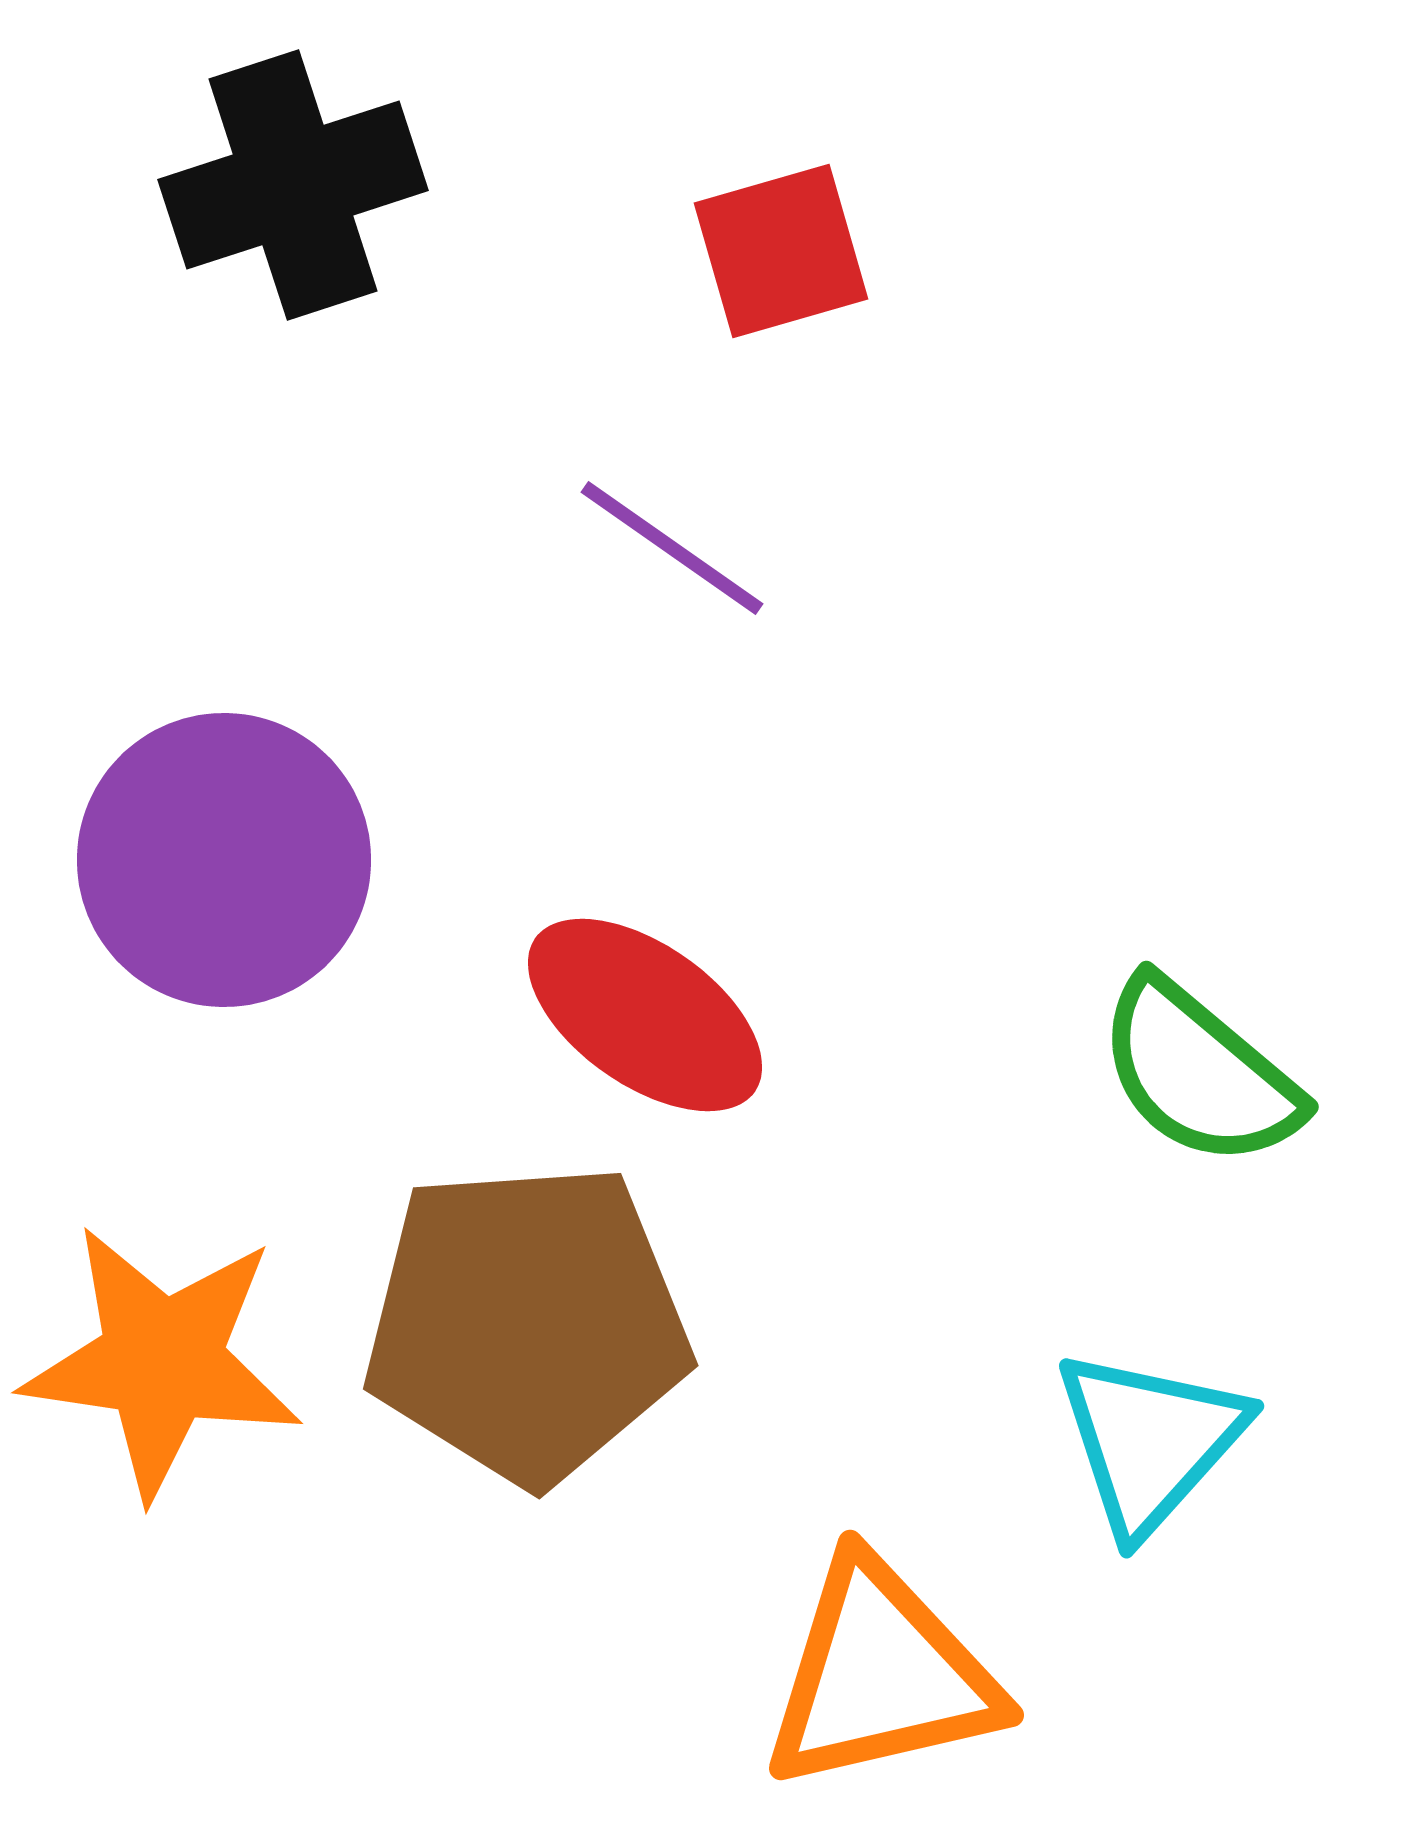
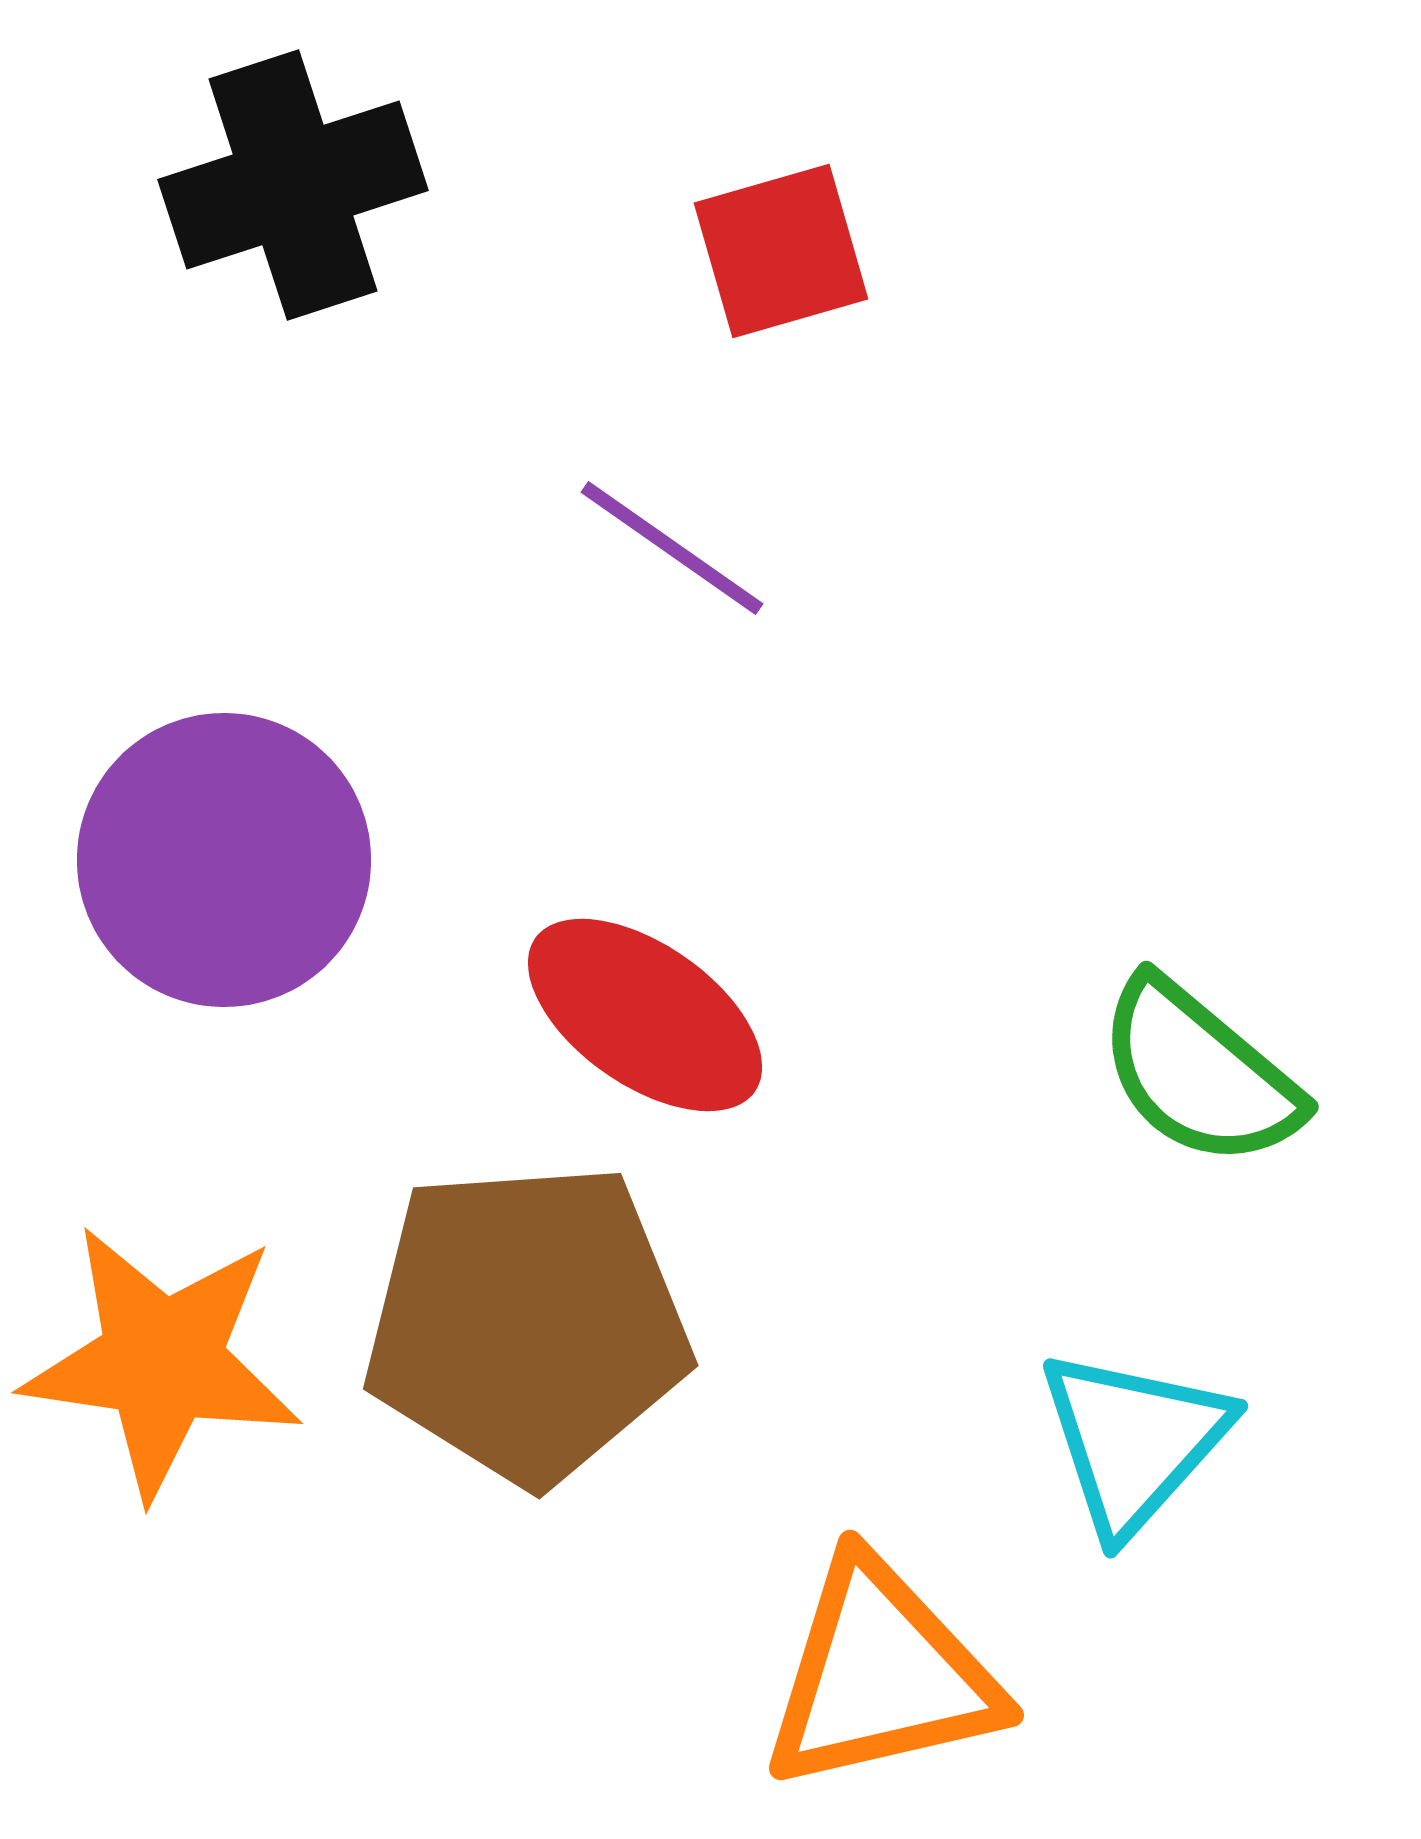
cyan triangle: moved 16 px left
